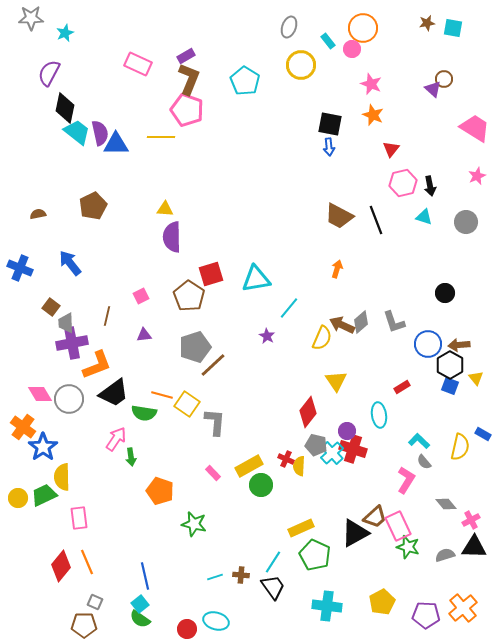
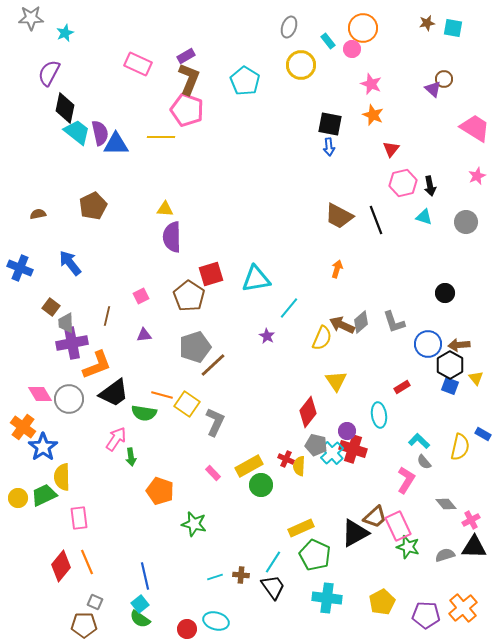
gray L-shape at (215, 422): rotated 20 degrees clockwise
cyan cross at (327, 606): moved 8 px up
